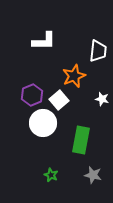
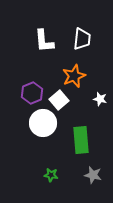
white L-shape: rotated 85 degrees clockwise
white trapezoid: moved 16 px left, 12 px up
purple hexagon: moved 2 px up
white star: moved 2 px left
green rectangle: rotated 16 degrees counterclockwise
green star: rotated 16 degrees counterclockwise
